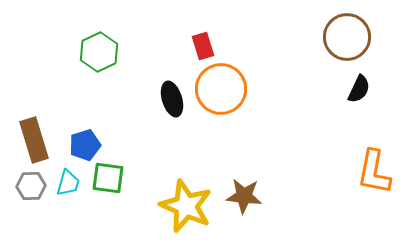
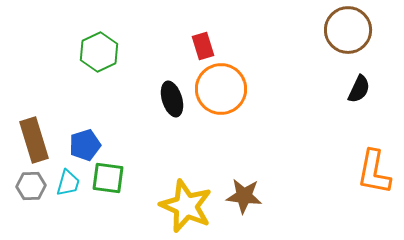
brown circle: moved 1 px right, 7 px up
